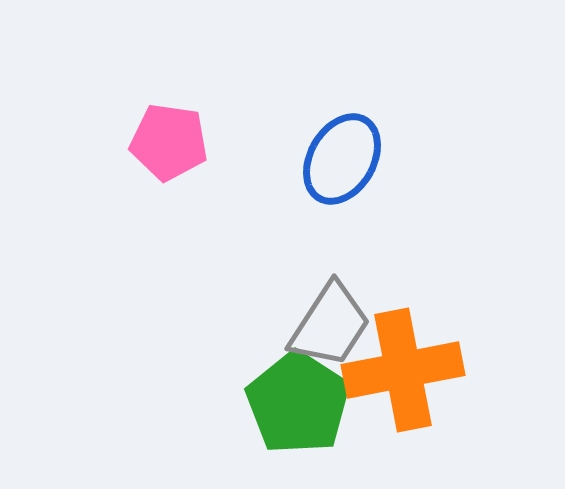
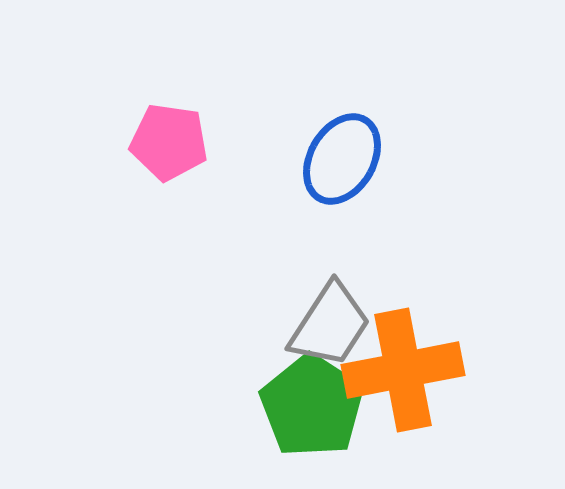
green pentagon: moved 14 px right, 3 px down
